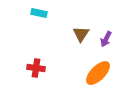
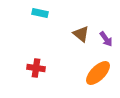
cyan rectangle: moved 1 px right
brown triangle: rotated 24 degrees counterclockwise
purple arrow: rotated 63 degrees counterclockwise
